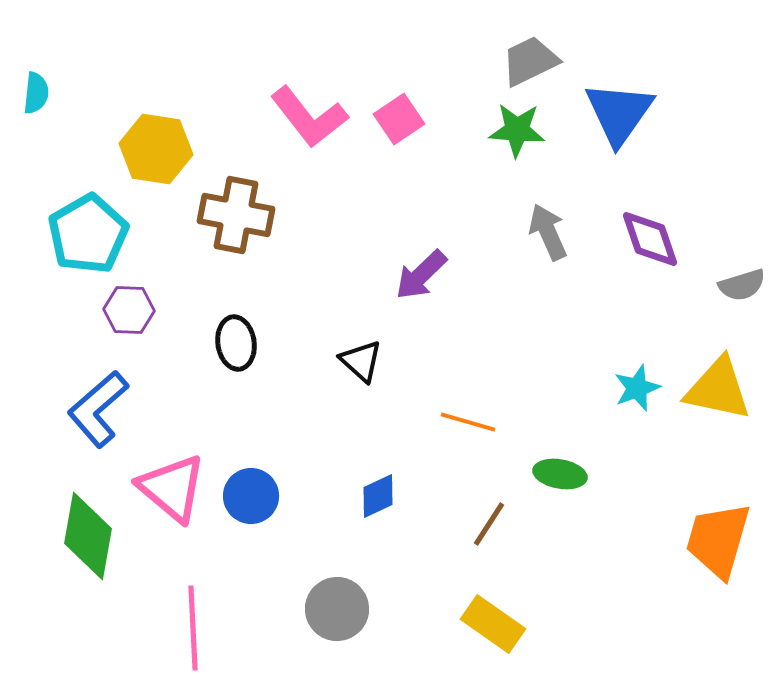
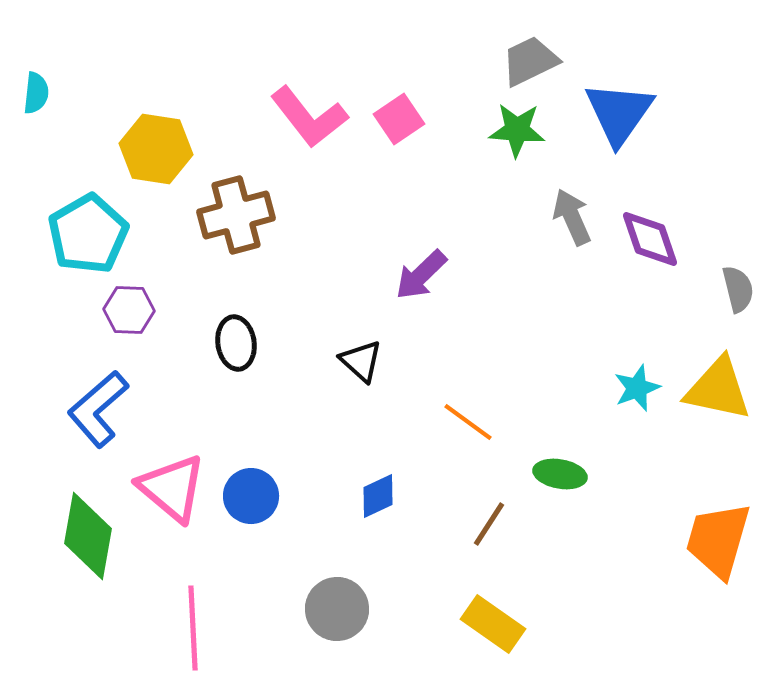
brown cross: rotated 26 degrees counterclockwise
gray arrow: moved 24 px right, 15 px up
gray semicircle: moved 4 px left, 4 px down; rotated 87 degrees counterclockwise
orange line: rotated 20 degrees clockwise
